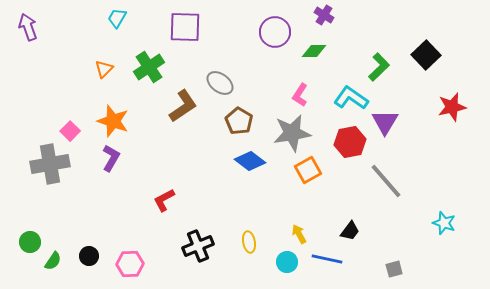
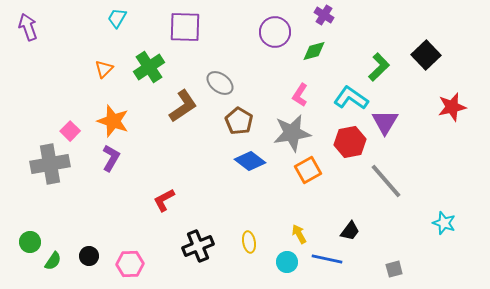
green diamond: rotated 15 degrees counterclockwise
